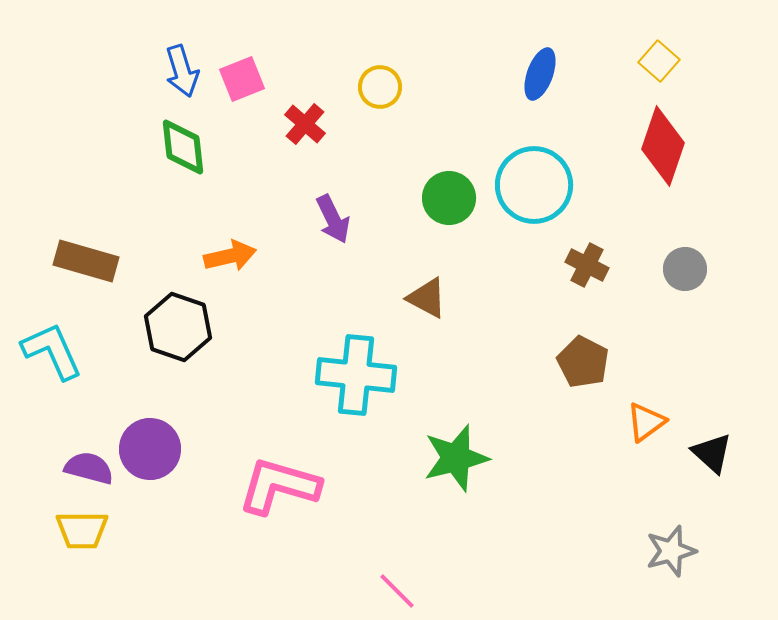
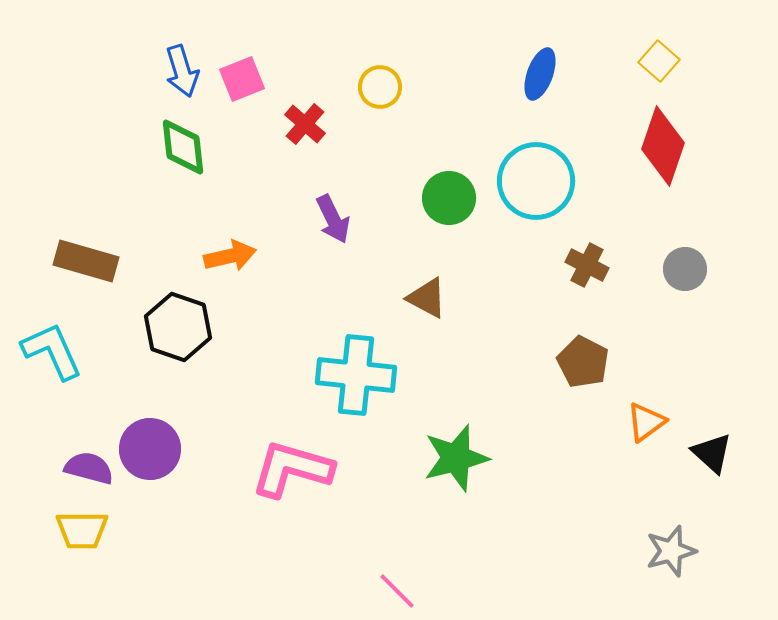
cyan circle: moved 2 px right, 4 px up
pink L-shape: moved 13 px right, 17 px up
